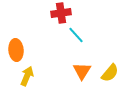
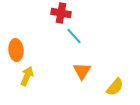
red cross: rotated 18 degrees clockwise
cyan line: moved 2 px left, 1 px down
yellow semicircle: moved 5 px right, 14 px down
